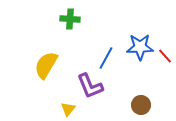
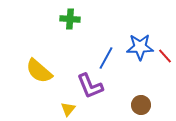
yellow semicircle: moved 7 px left, 6 px down; rotated 80 degrees counterclockwise
